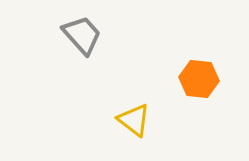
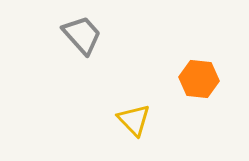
yellow triangle: rotated 9 degrees clockwise
